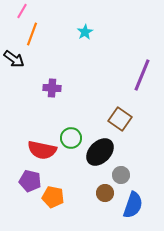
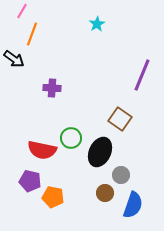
cyan star: moved 12 px right, 8 px up
black ellipse: rotated 20 degrees counterclockwise
